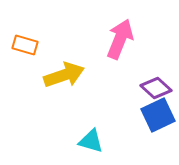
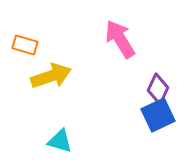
pink arrow: rotated 54 degrees counterclockwise
yellow arrow: moved 13 px left, 1 px down
purple diamond: moved 2 px right, 1 px down; rotated 72 degrees clockwise
cyan triangle: moved 31 px left
